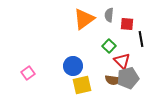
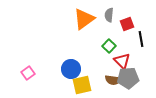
red square: rotated 24 degrees counterclockwise
blue circle: moved 2 px left, 3 px down
gray pentagon: rotated 10 degrees clockwise
